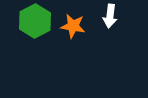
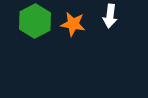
orange star: moved 2 px up
